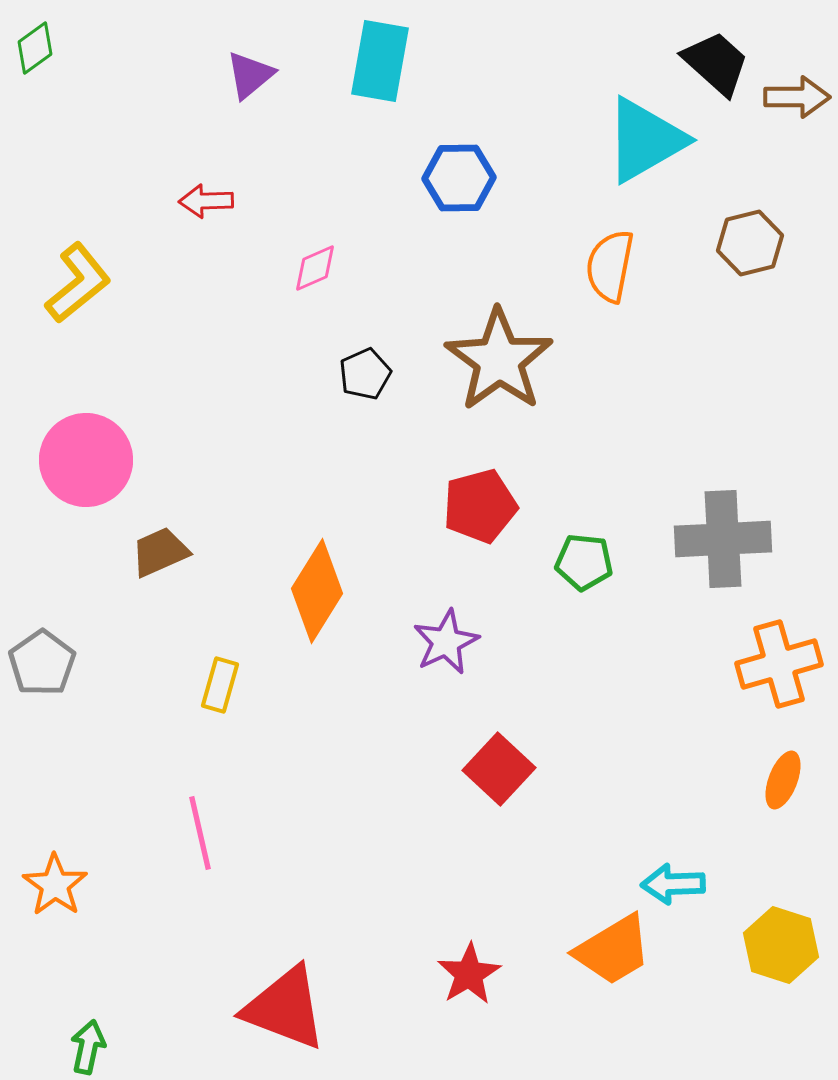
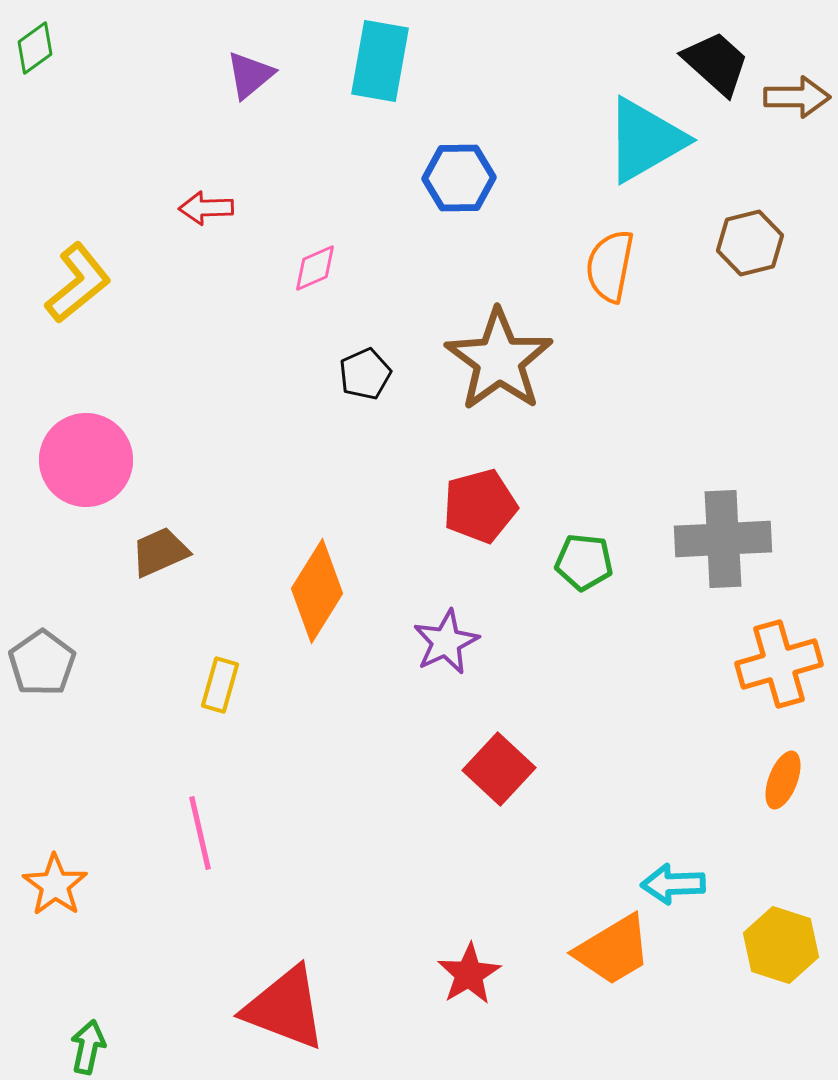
red arrow: moved 7 px down
